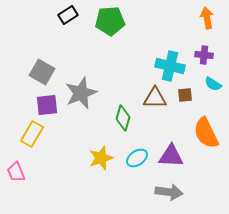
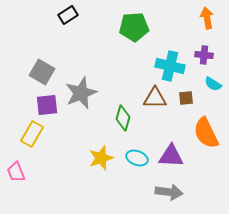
green pentagon: moved 24 px right, 6 px down
brown square: moved 1 px right, 3 px down
cyan ellipse: rotated 55 degrees clockwise
